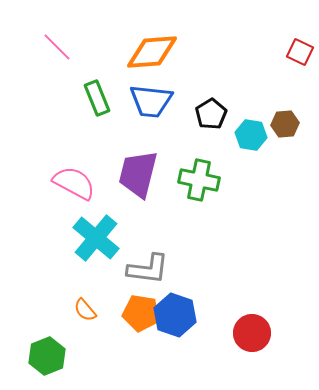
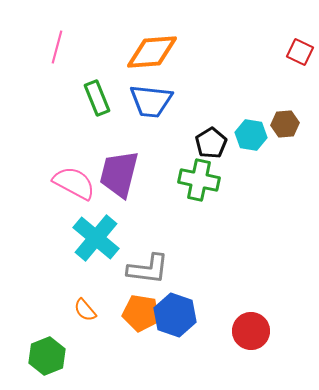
pink line: rotated 60 degrees clockwise
black pentagon: moved 29 px down
purple trapezoid: moved 19 px left
red circle: moved 1 px left, 2 px up
